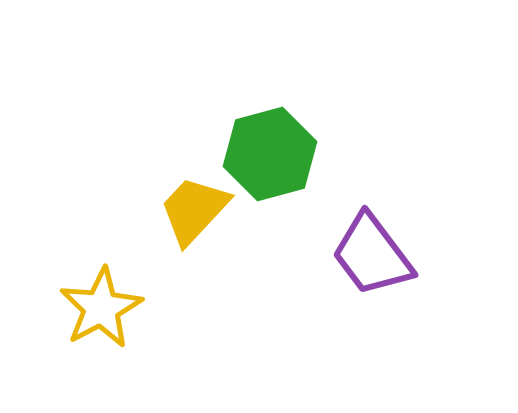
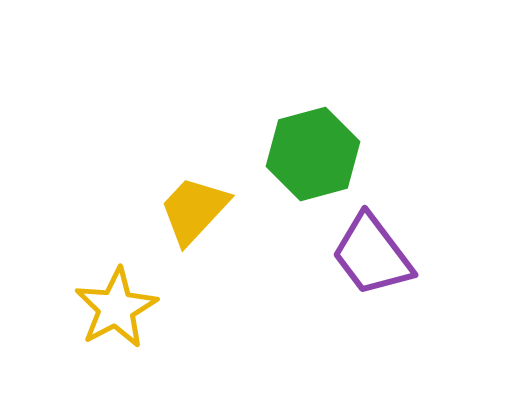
green hexagon: moved 43 px right
yellow star: moved 15 px right
